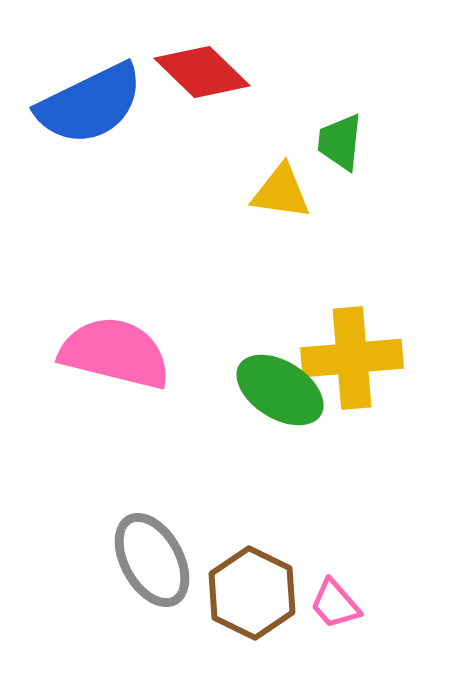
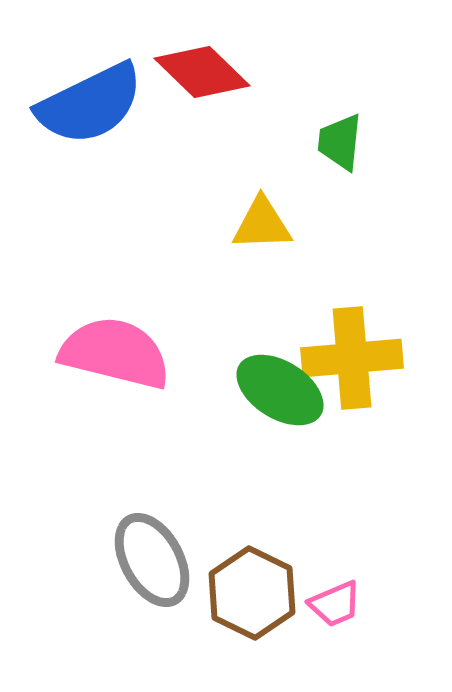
yellow triangle: moved 19 px left, 32 px down; rotated 10 degrees counterclockwise
pink trapezoid: rotated 72 degrees counterclockwise
